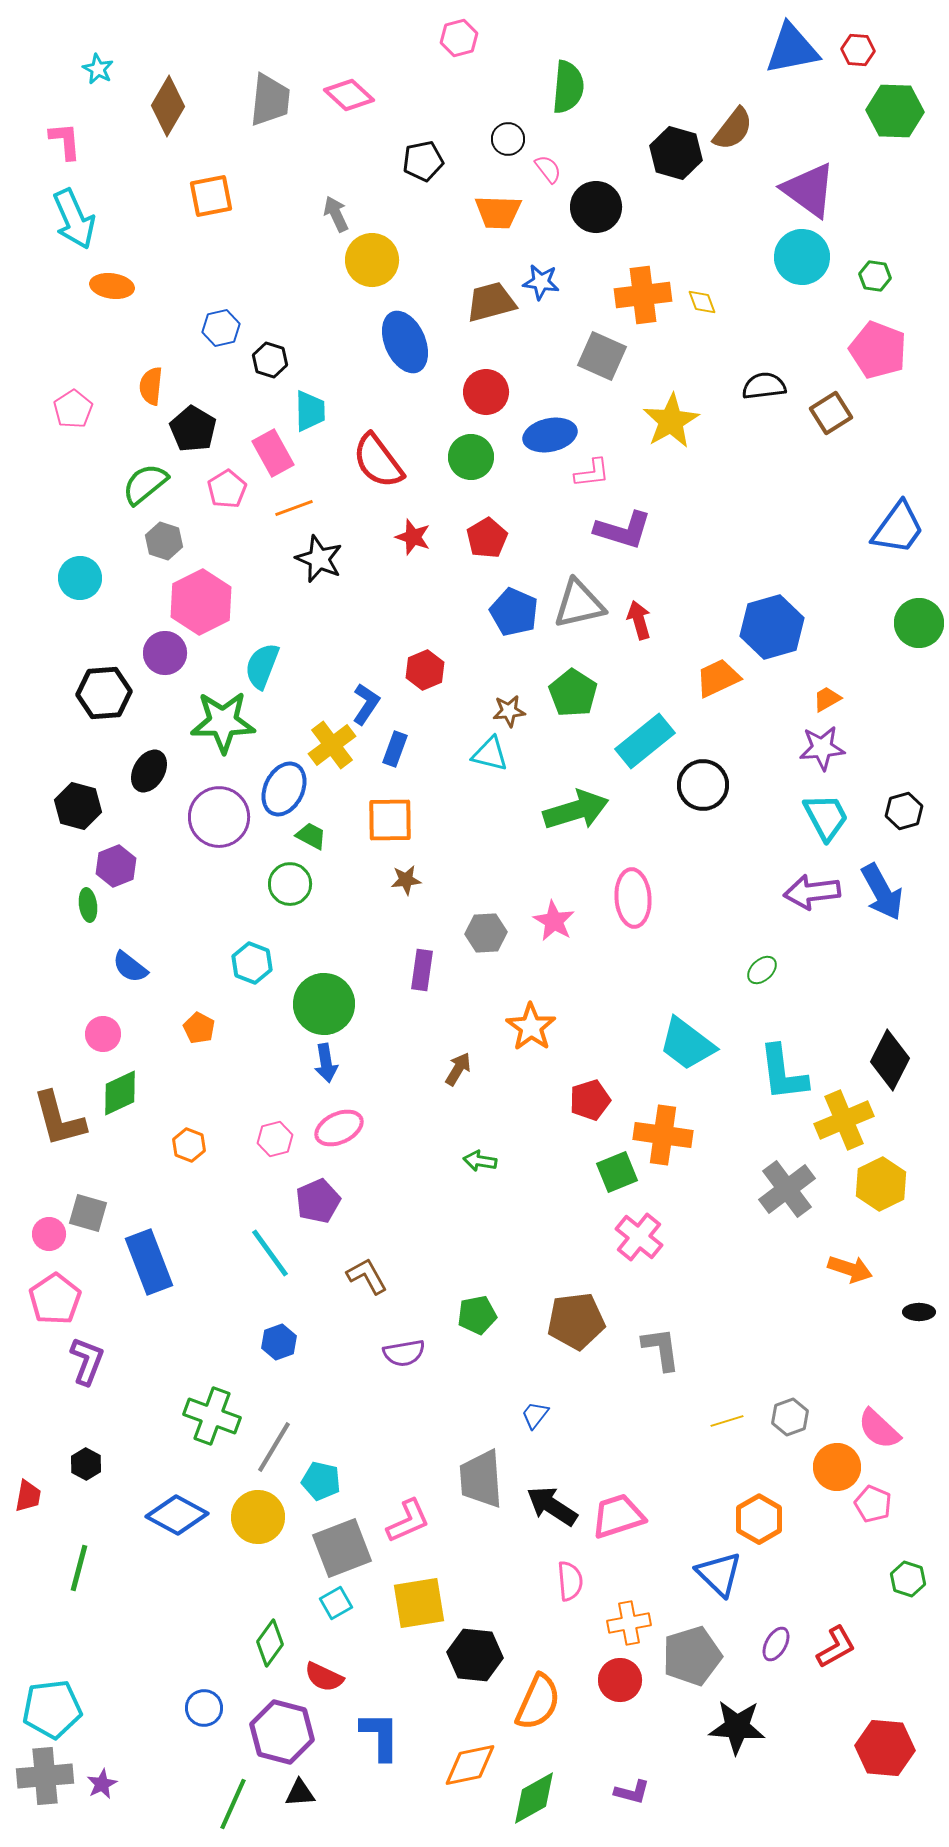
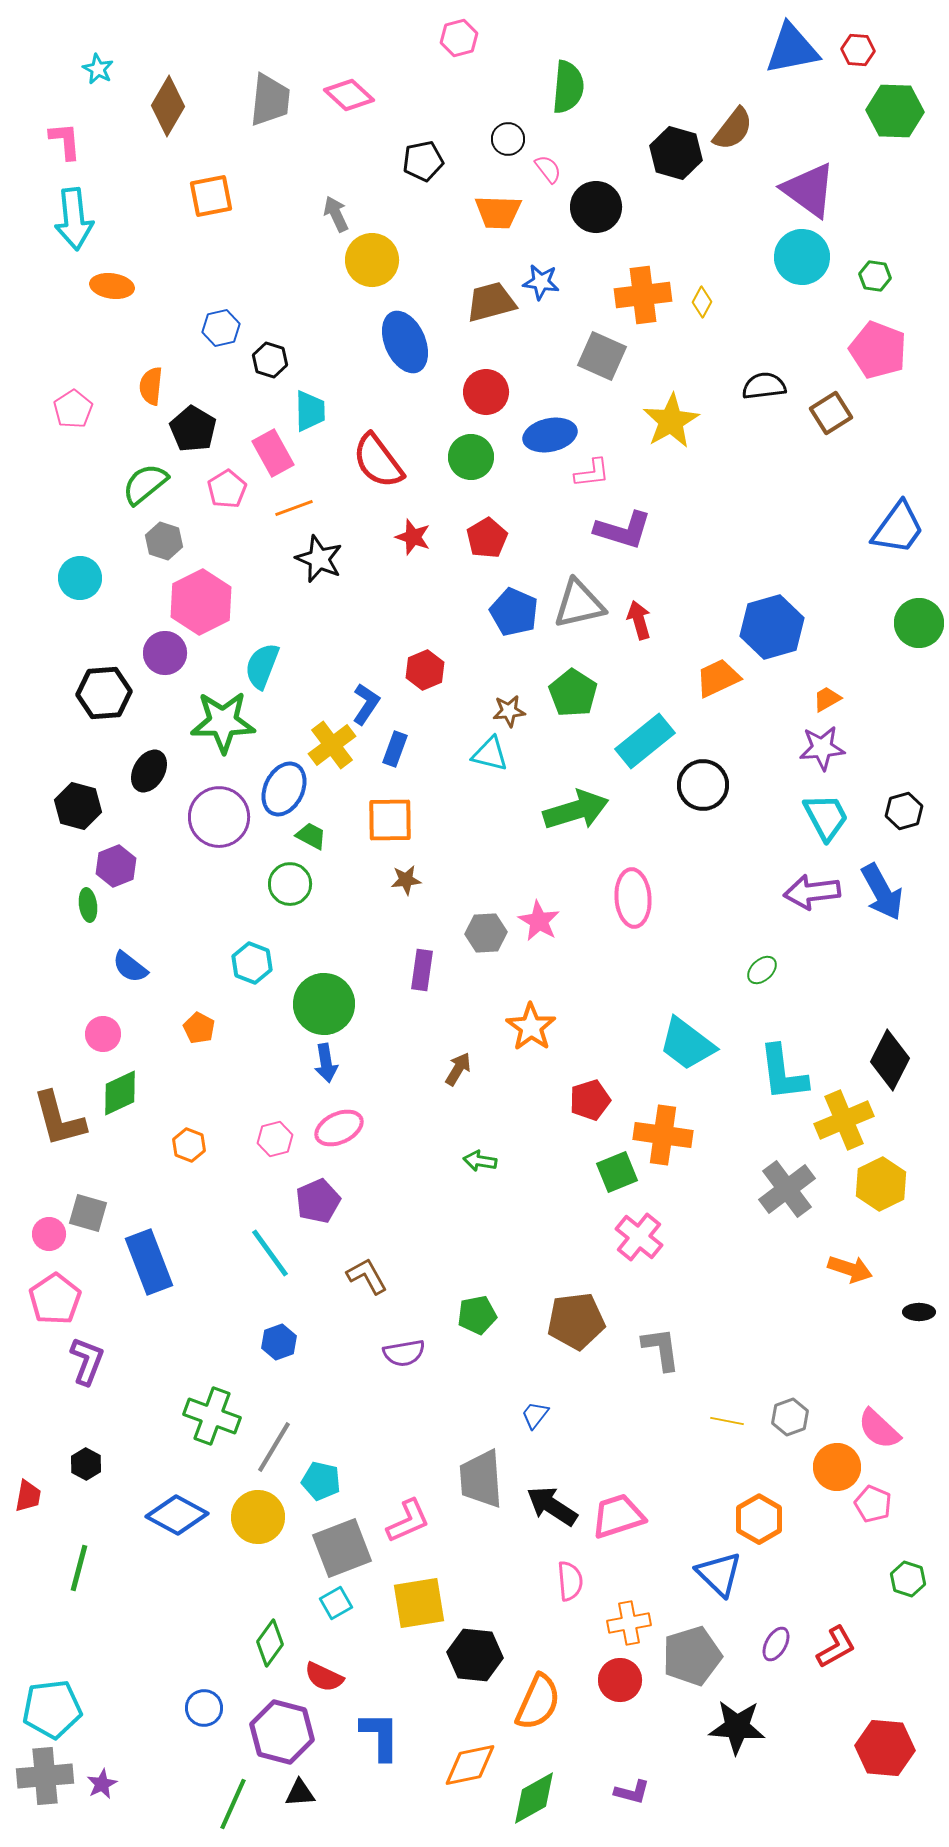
cyan arrow at (74, 219): rotated 18 degrees clockwise
yellow diamond at (702, 302): rotated 48 degrees clockwise
pink star at (554, 921): moved 15 px left
yellow line at (727, 1421): rotated 28 degrees clockwise
